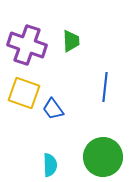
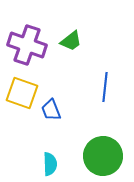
green trapezoid: rotated 55 degrees clockwise
yellow square: moved 2 px left
blue trapezoid: moved 2 px left, 1 px down; rotated 15 degrees clockwise
green circle: moved 1 px up
cyan semicircle: moved 1 px up
